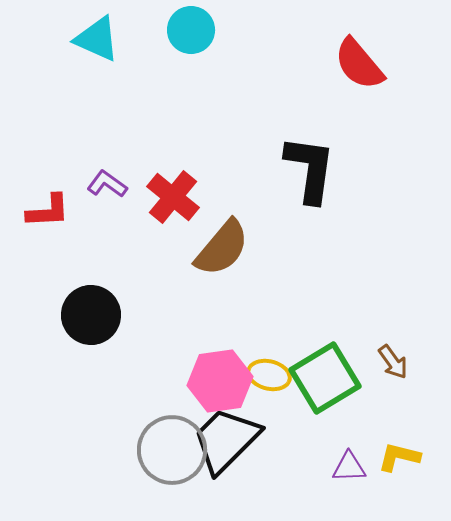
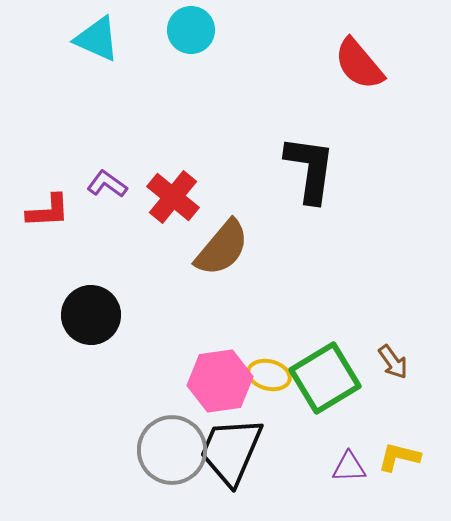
black trapezoid: moved 5 px right, 11 px down; rotated 22 degrees counterclockwise
